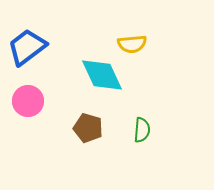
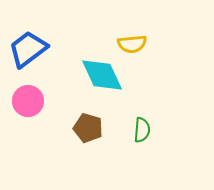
blue trapezoid: moved 1 px right, 2 px down
